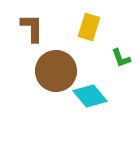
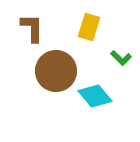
green L-shape: rotated 25 degrees counterclockwise
cyan diamond: moved 5 px right
